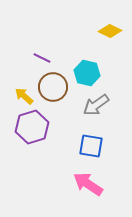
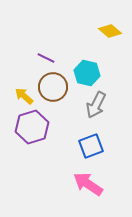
yellow diamond: rotated 15 degrees clockwise
purple line: moved 4 px right
gray arrow: rotated 28 degrees counterclockwise
blue square: rotated 30 degrees counterclockwise
